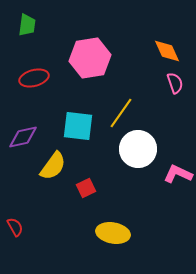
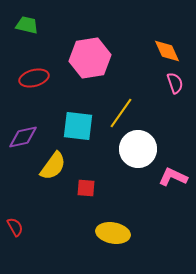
green trapezoid: rotated 85 degrees counterclockwise
pink L-shape: moved 5 px left, 3 px down
red square: rotated 30 degrees clockwise
